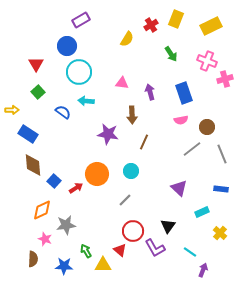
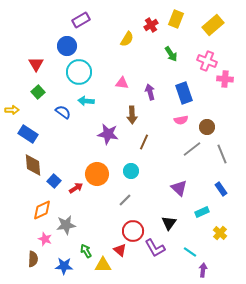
yellow rectangle at (211, 26): moved 2 px right, 1 px up; rotated 15 degrees counterclockwise
pink cross at (225, 79): rotated 21 degrees clockwise
blue rectangle at (221, 189): rotated 48 degrees clockwise
black triangle at (168, 226): moved 1 px right, 3 px up
purple arrow at (203, 270): rotated 16 degrees counterclockwise
